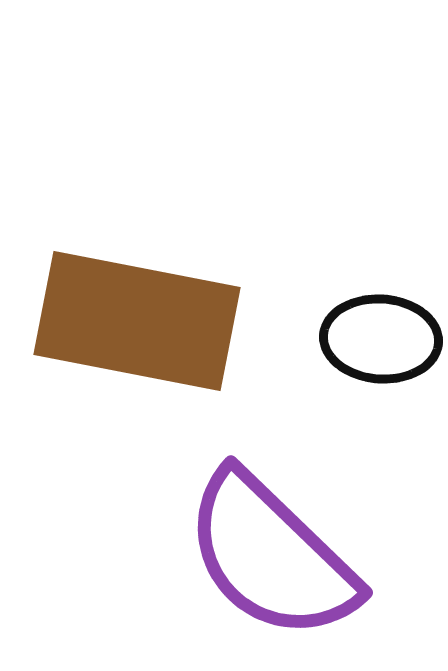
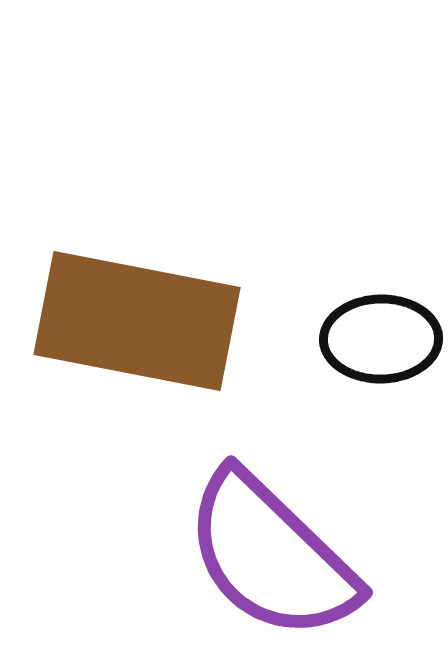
black ellipse: rotated 5 degrees counterclockwise
